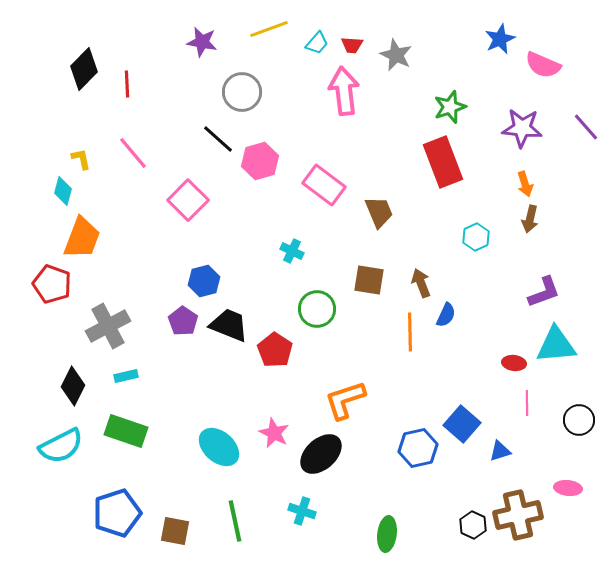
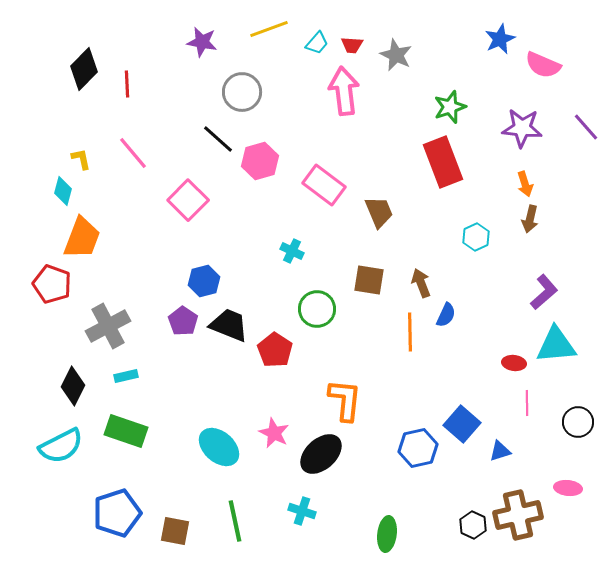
purple L-shape at (544, 292): rotated 21 degrees counterclockwise
orange L-shape at (345, 400): rotated 114 degrees clockwise
black circle at (579, 420): moved 1 px left, 2 px down
